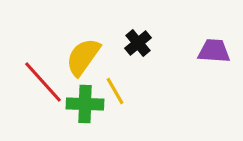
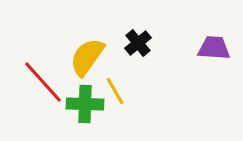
purple trapezoid: moved 3 px up
yellow semicircle: moved 4 px right
